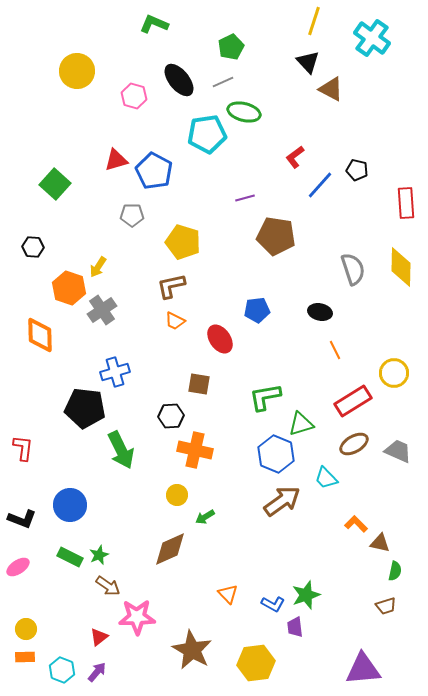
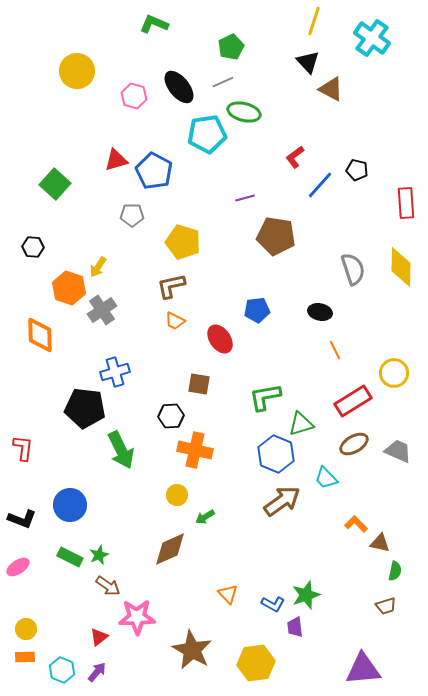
black ellipse at (179, 80): moved 7 px down
